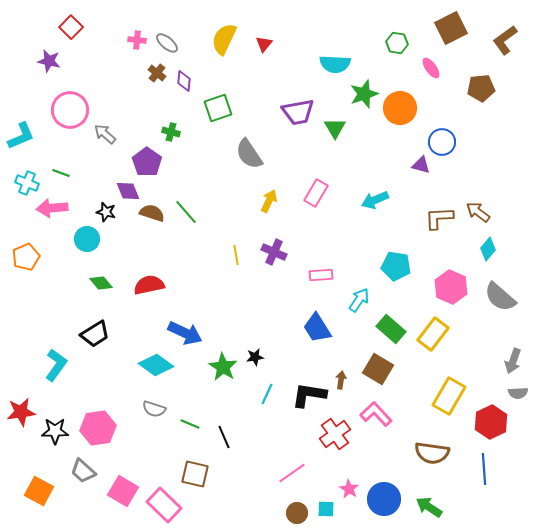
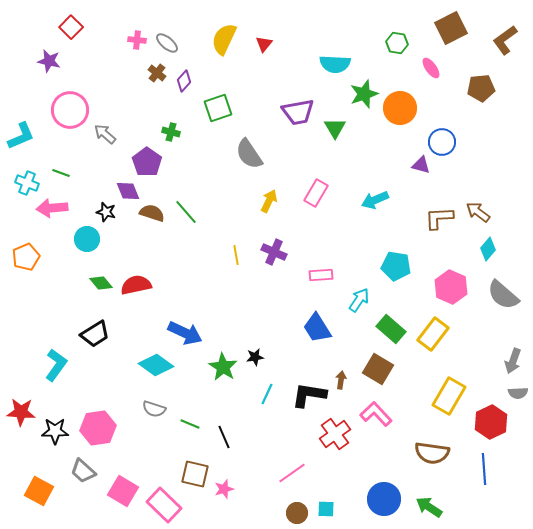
purple diamond at (184, 81): rotated 35 degrees clockwise
red semicircle at (149, 285): moved 13 px left
gray semicircle at (500, 297): moved 3 px right, 2 px up
red star at (21, 412): rotated 12 degrees clockwise
pink star at (349, 489): moved 125 px left; rotated 24 degrees clockwise
